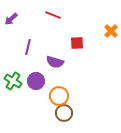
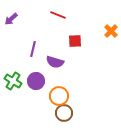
red line: moved 5 px right
red square: moved 2 px left, 2 px up
purple line: moved 5 px right, 2 px down
